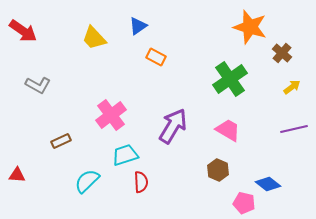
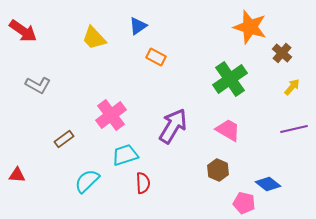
yellow arrow: rotated 12 degrees counterclockwise
brown rectangle: moved 3 px right, 2 px up; rotated 12 degrees counterclockwise
red semicircle: moved 2 px right, 1 px down
